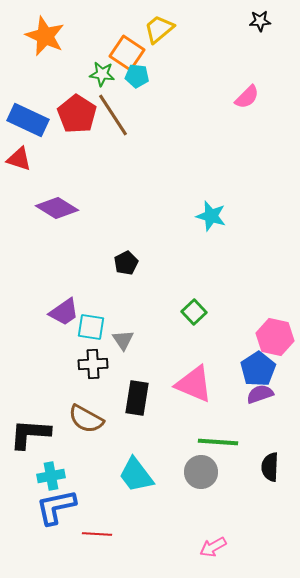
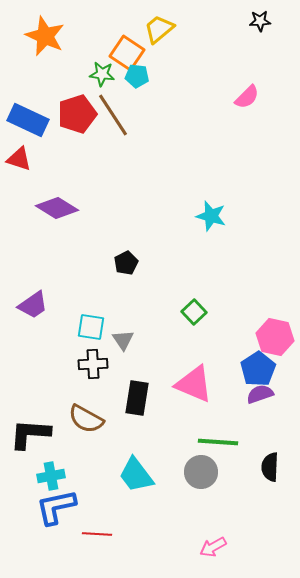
red pentagon: rotated 21 degrees clockwise
purple trapezoid: moved 31 px left, 7 px up
